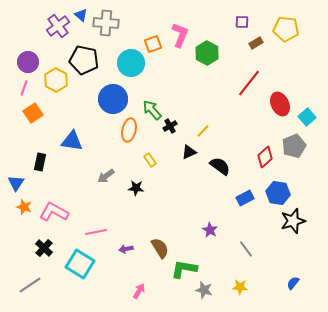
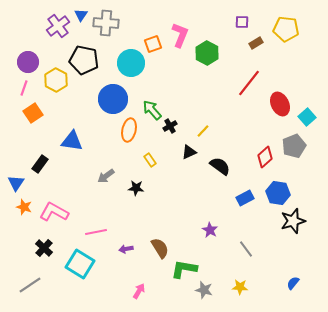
blue triangle at (81, 15): rotated 24 degrees clockwise
black rectangle at (40, 162): moved 2 px down; rotated 24 degrees clockwise
